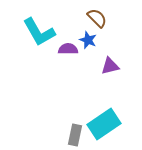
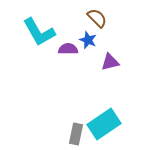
purple triangle: moved 4 px up
gray rectangle: moved 1 px right, 1 px up
